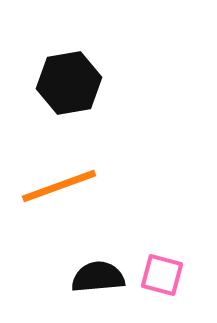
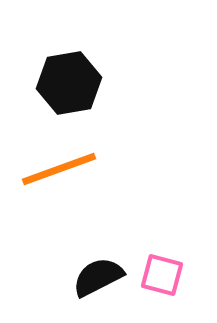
orange line: moved 17 px up
black semicircle: rotated 22 degrees counterclockwise
